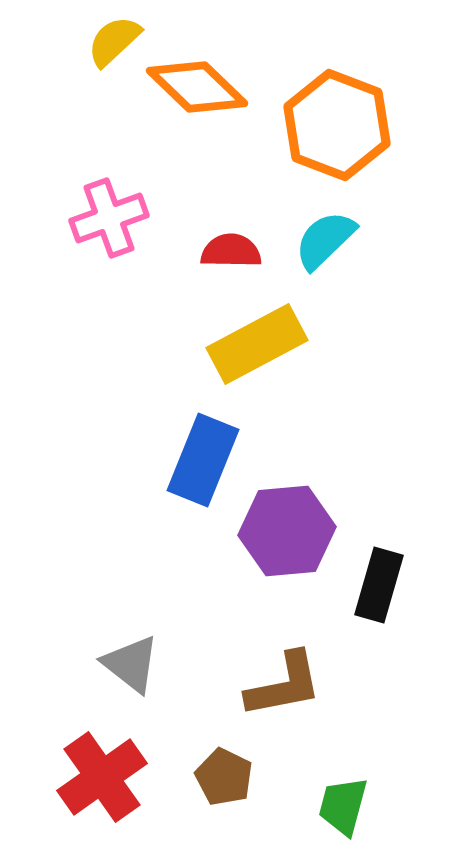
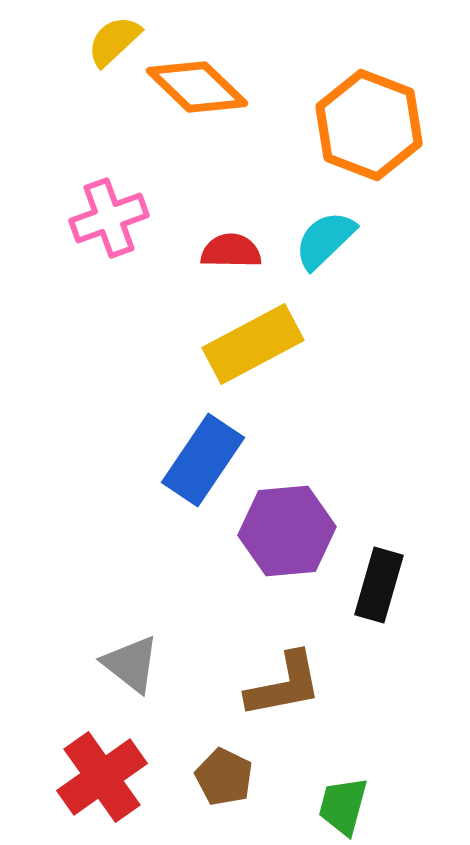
orange hexagon: moved 32 px right
yellow rectangle: moved 4 px left
blue rectangle: rotated 12 degrees clockwise
